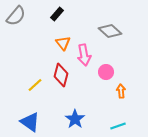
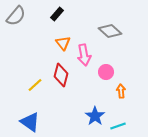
blue star: moved 20 px right, 3 px up
